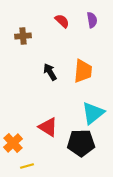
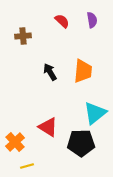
cyan triangle: moved 2 px right
orange cross: moved 2 px right, 1 px up
